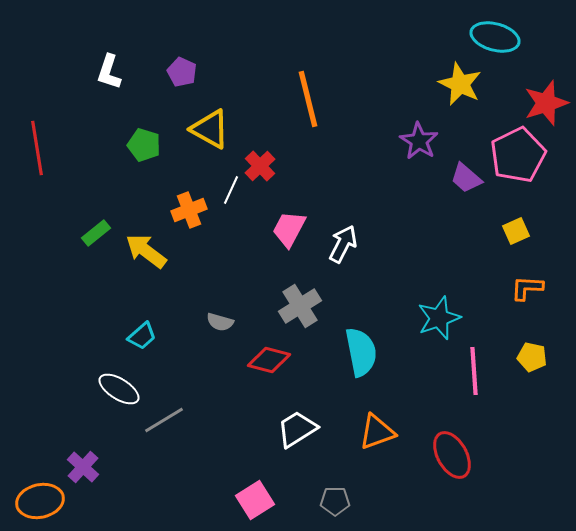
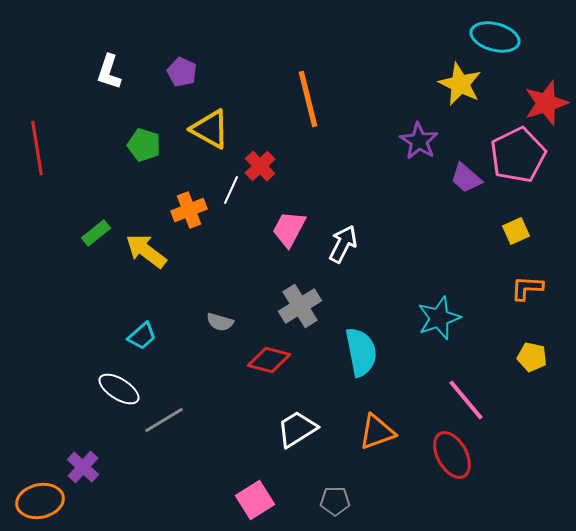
pink line: moved 8 px left, 29 px down; rotated 36 degrees counterclockwise
